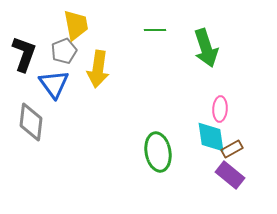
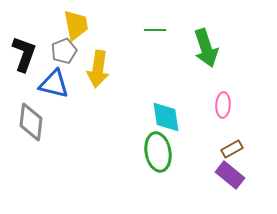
blue triangle: rotated 40 degrees counterclockwise
pink ellipse: moved 3 px right, 4 px up
cyan diamond: moved 45 px left, 20 px up
